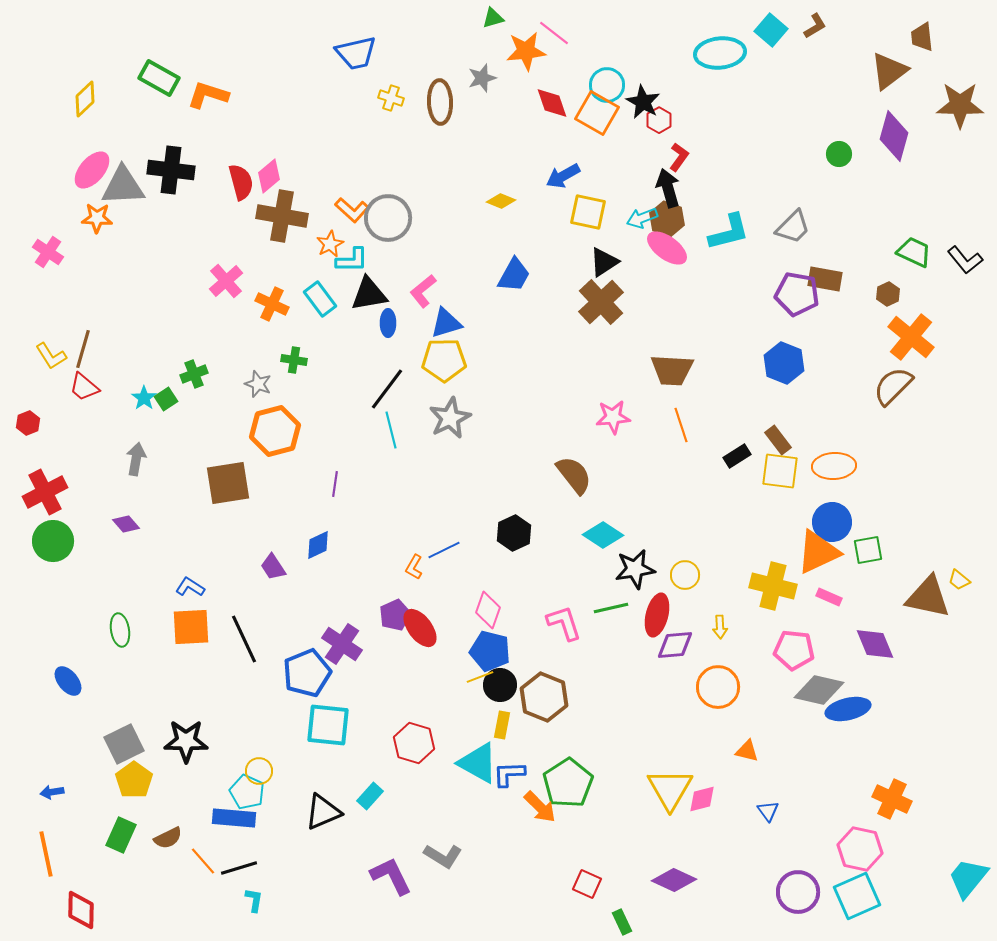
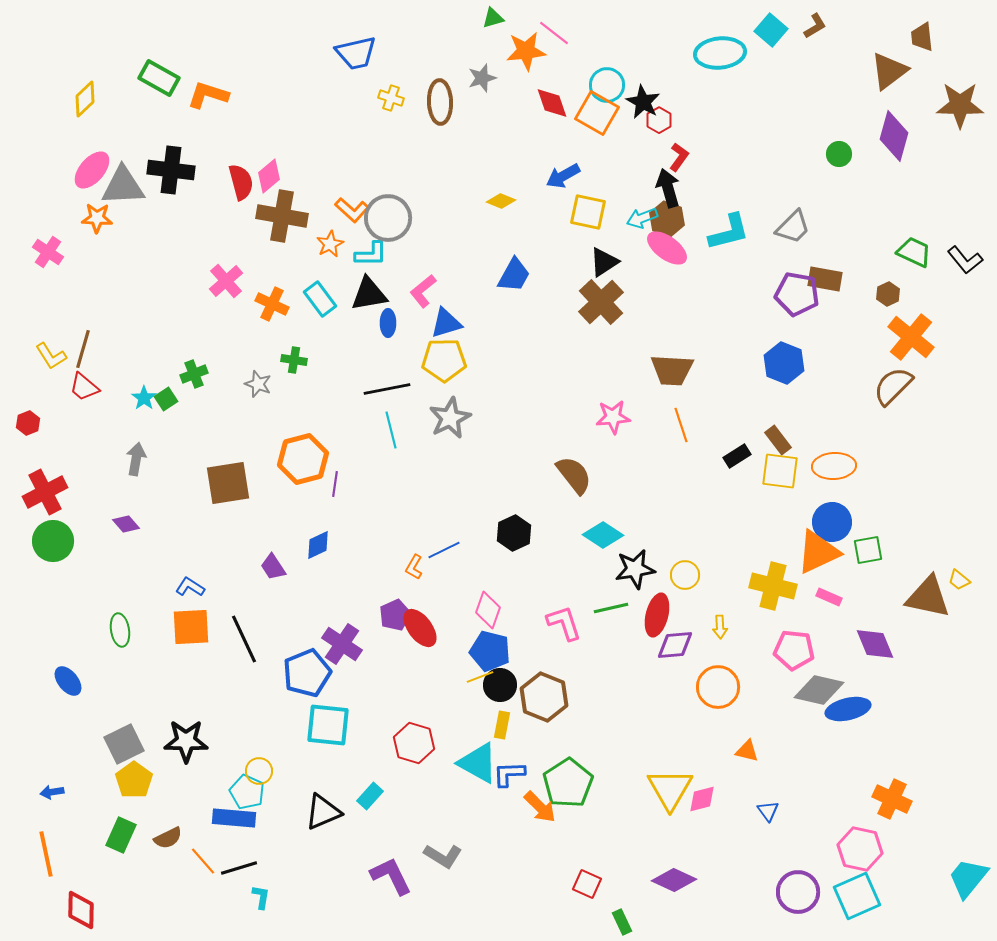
cyan L-shape at (352, 260): moved 19 px right, 6 px up
black line at (387, 389): rotated 42 degrees clockwise
orange hexagon at (275, 431): moved 28 px right, 28 px down
cyan L-shape at (254, 900): moved 7 px right, 3 px up
